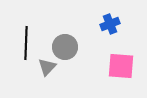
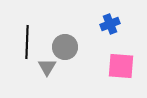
black line: moved 1 px right, 1 px up
gray triangle: rotated 12 degrees counterclockwise
